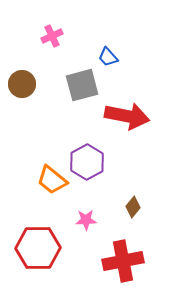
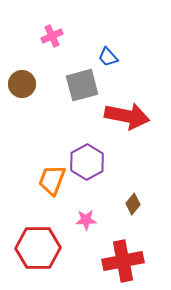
orange trapezoid: rotated 72 degrees clockwise
brown diamond: moved 3 px up
